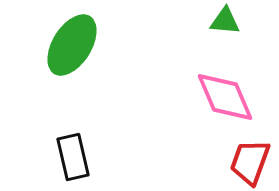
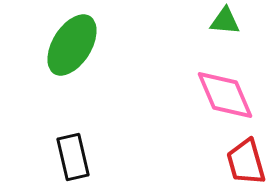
pink diamond: moved 2 px up
red trapezoid: moved 4 px left; rotated 36 degrees counterclockwise
